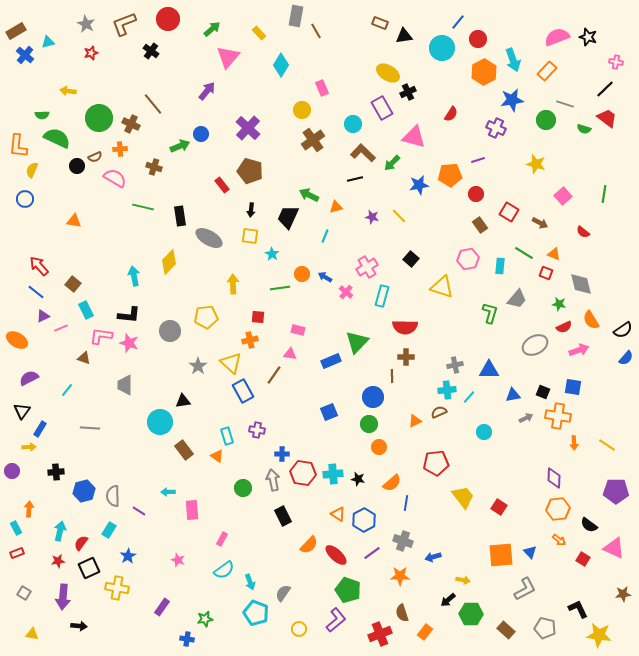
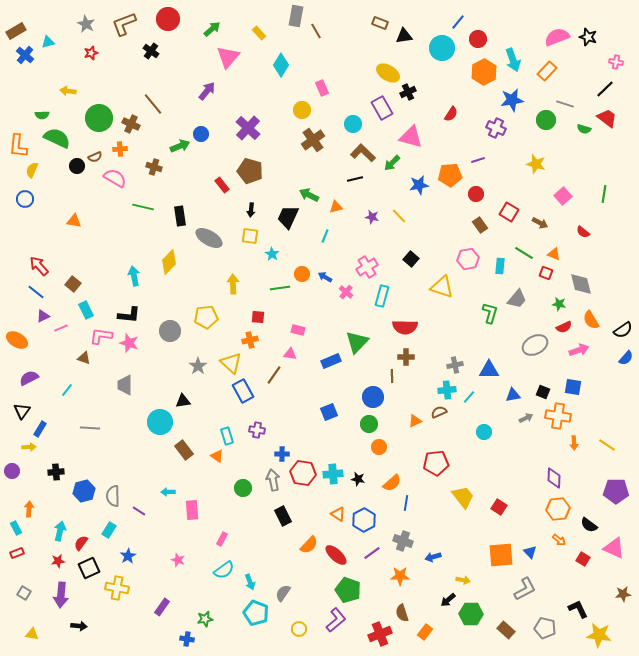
pink triangle at (414, 137): moved 3 px left
purple arrow at (63, 597): moved 2 px left, 2 px up
